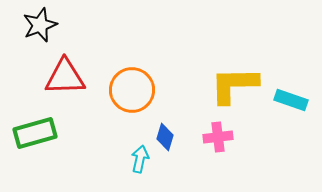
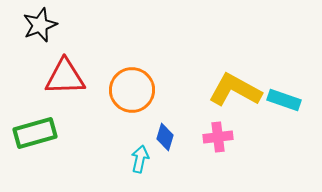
yellow L-shape: moved 1 px right, 5 px down; rotated 30 degrees clockwise
cyan rectangle: moved 7 px left
